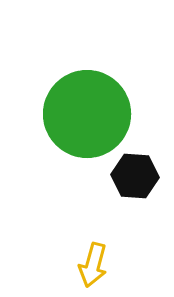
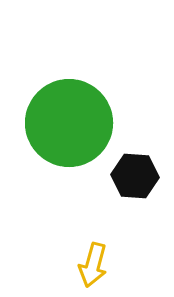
green circle: moved 18 px left, 9 px down
